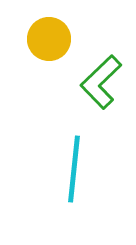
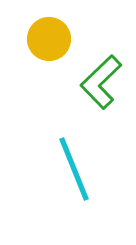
cyan line: rotated 28 degrees counterclockwise
